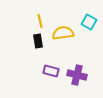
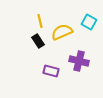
yellow semicircle: moved 1 px left, 1 px up; rotated 15 degrees counterclockwise
black rectangle: rotated 24 degrees counterclockwise
purple cross: moved 2 px right, 14 px up
